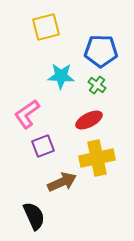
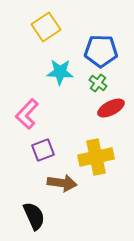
yellow square: rotated 20 degrees counterclockwise
cyan star: moved 1 px left, 4 px up
green cross: moved 1 px right, 2 px up
pink L-shape: rotated 12 degrees counterclockwise
red ellipse: moved 22 px right, 12 px up
purple square: moved 4 px down
yellow cross: moved 1 px left, 1 px up
brown arrow: moved 1 px down; rotated 32 degrees clockwise
